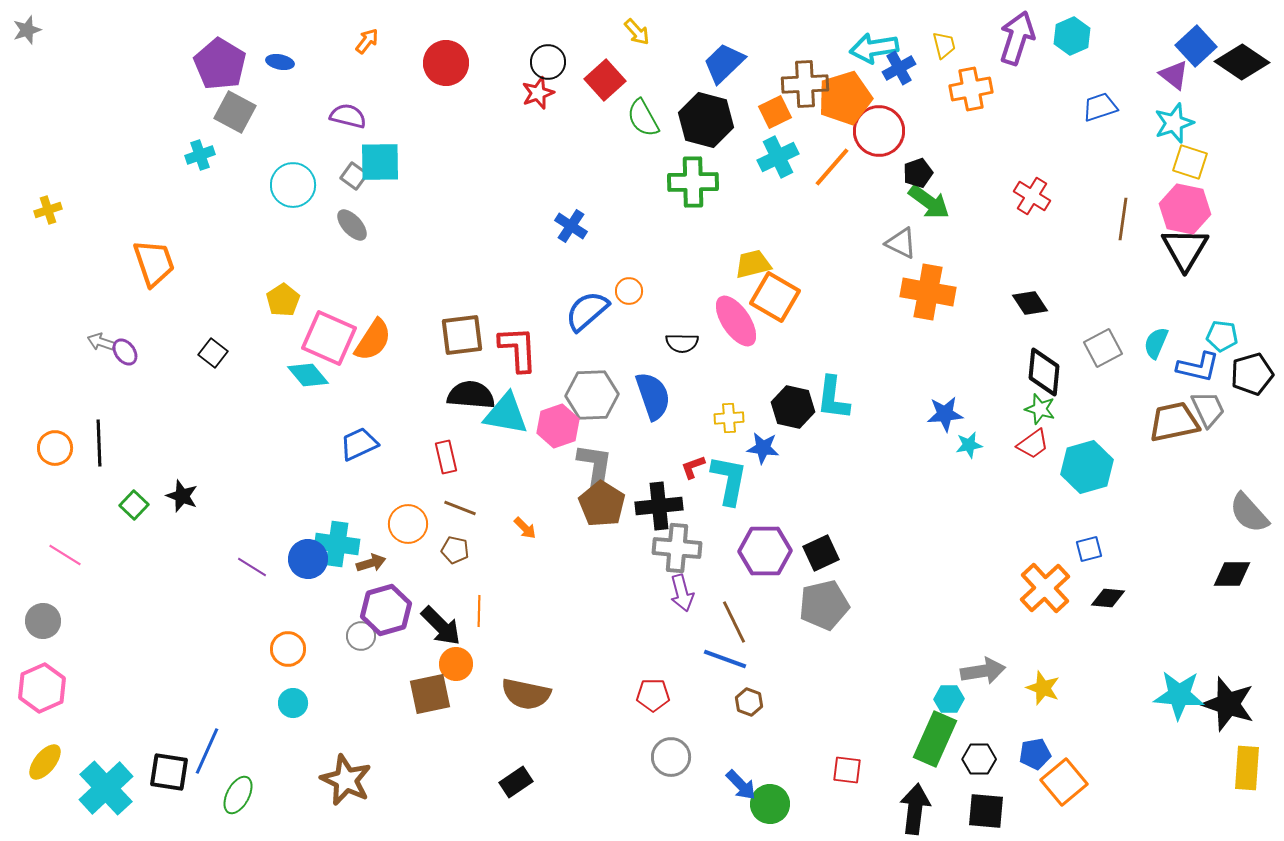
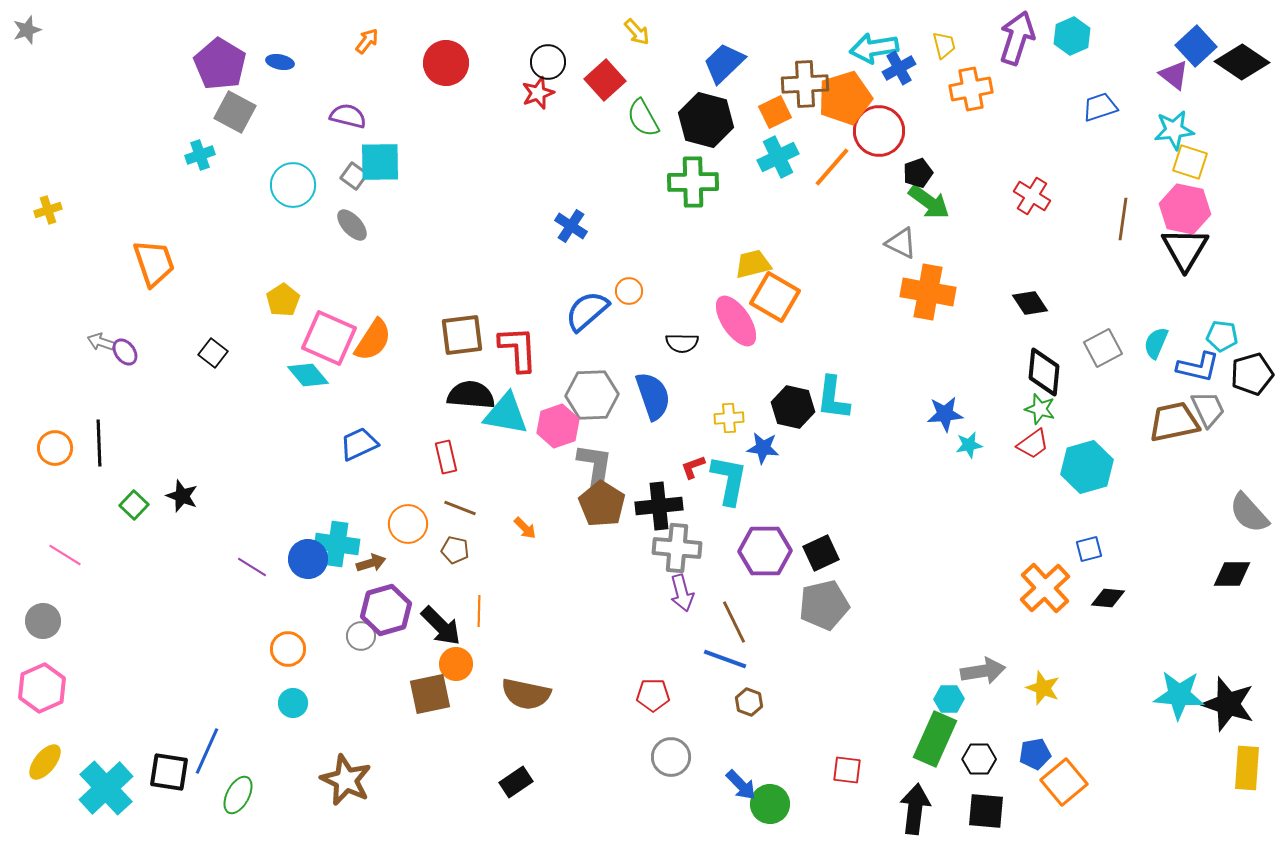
cyan star at (1174, 123): moved 7 px down; rotated 12 degrees clockwise
